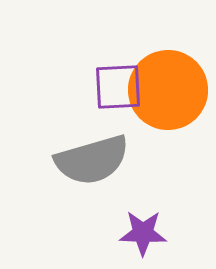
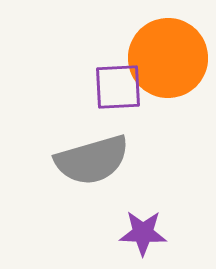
orange circle: moved 32 px up
